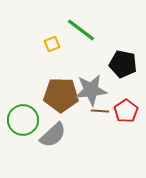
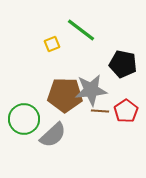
brown pentagon: moved 4 px right
green circle: moved 1 px right, 1 px up
